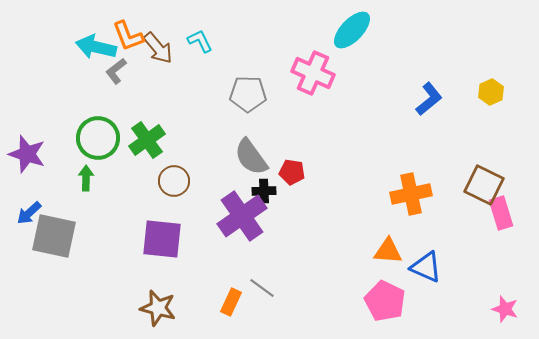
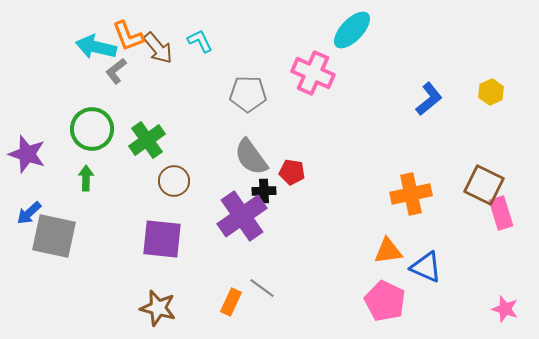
green circle: moved 6 px left, 9 px up
orange triangle: rotated 12 degrees counterclockwise
